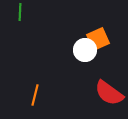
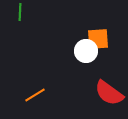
orange square: rotated 20 degrees clockwise
white circle: moved 1 px right, 1 px down
orange line: rotated 45 degrees clockwise
